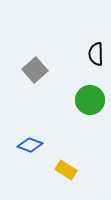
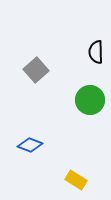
black semicircle: moved 2 px up
gray square: moved 1 px right
yellow rectangle: moved 10 px right, 10 px down
